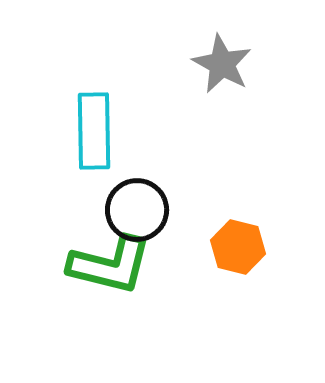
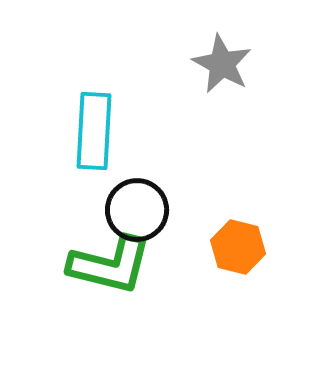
cyan rectangle: rotated 4 degrees clockwise
